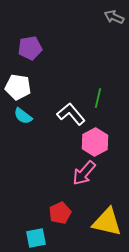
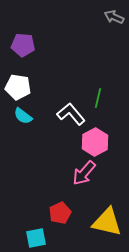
purple pentagon: moved 7 px left, 3 px up; rotated 15 degrees clockwise
